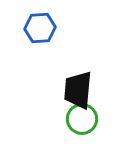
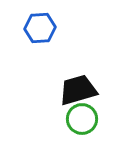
black trapezoid: rotated 69 degrees clockwise
